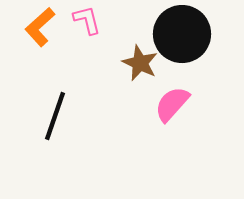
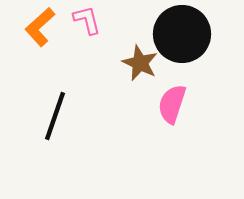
pink semicircle: rotated 24 degrees counterclockwise
